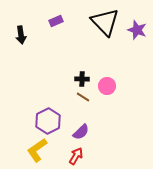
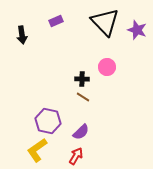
black arrow: moved 1 px right
pink circle: moved 19 px up
purple hexagon: rotated 20 degrees counterclockwise
